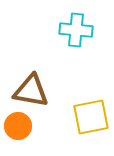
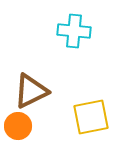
cyan cross: moved 2 px left, 1 px down
brown triangle: rotated 36 degrees counterclockwise
